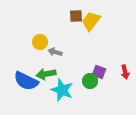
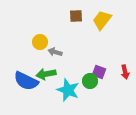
yellow trapezoid: moved 11 px right, 1 px up
cyan star: moved 6 px right
